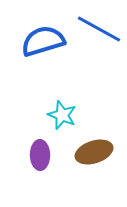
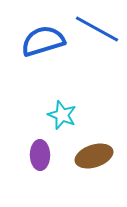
blue line: moved 2 px left
brown ellipse: moved 4 px down
